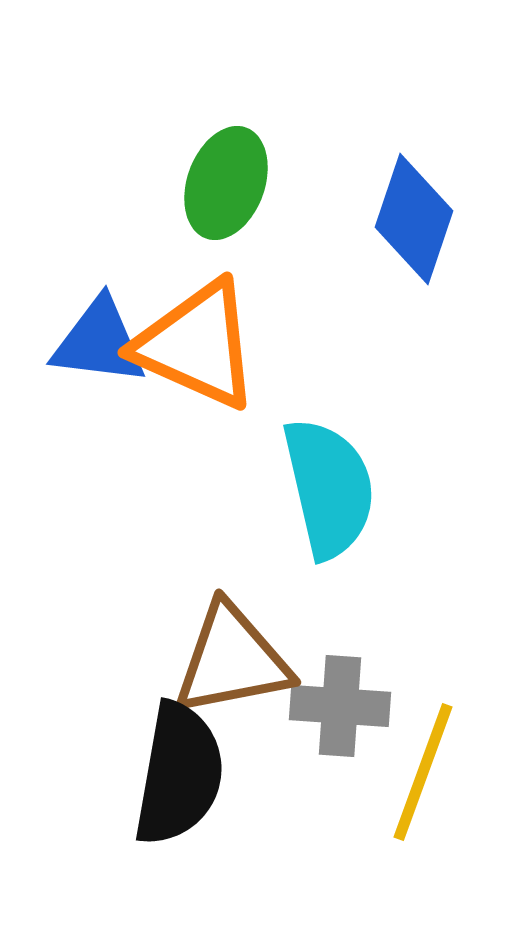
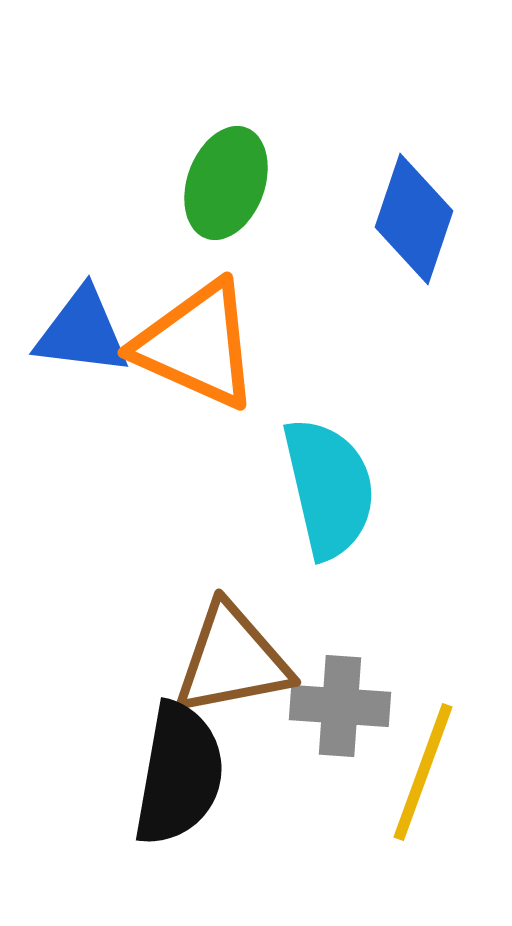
blue triangle: moved 17 px left, 10 px up
